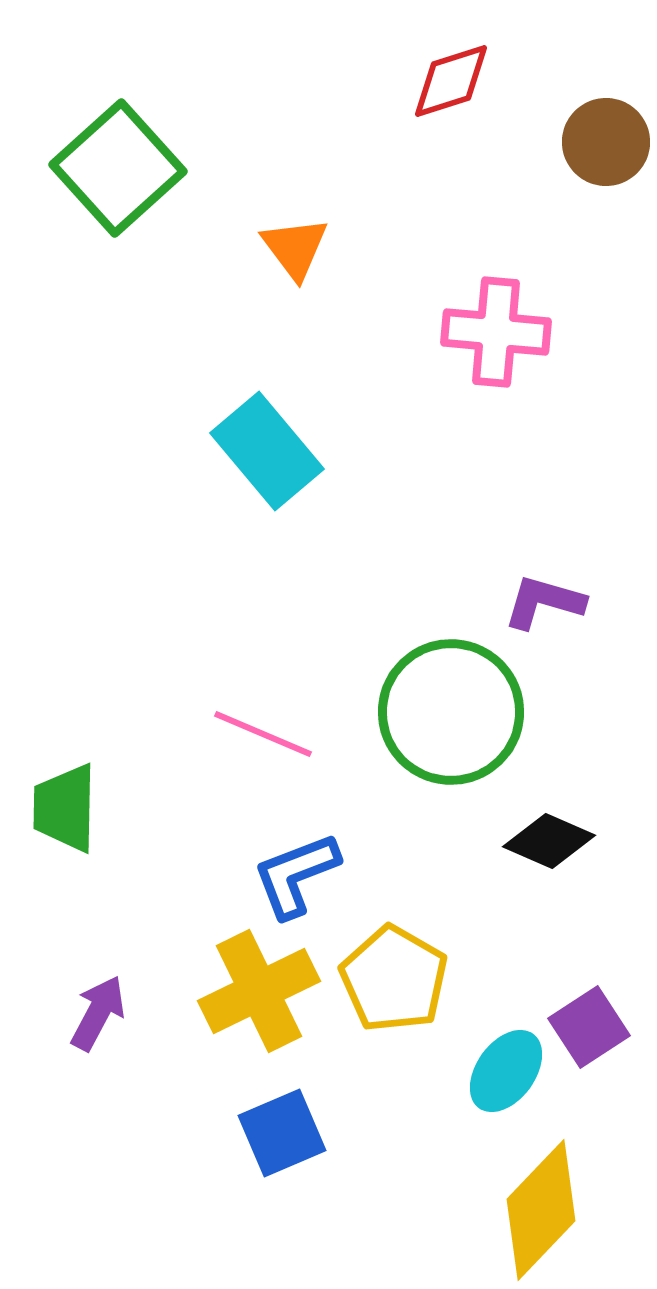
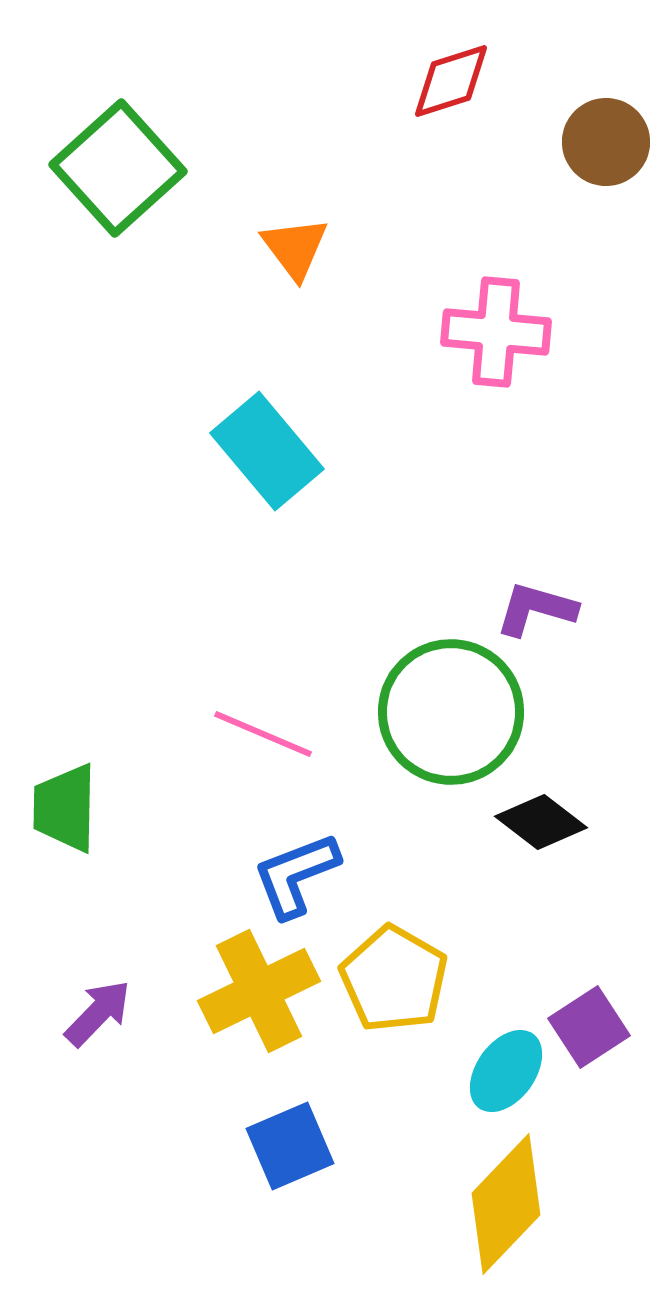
purple L-shape: moved 8 px left, 7 px down
black diamond: moved 8 px left, 19 px up; rotated 14 degrees clockwise
purple arrow: rotated 16 degrees clockwise
blue square: moved 8 px right, 13 px down
yellow diamond: moved 35 px left, 6 px up
